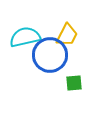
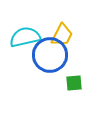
yellow trapezoid: moved 5 px left
